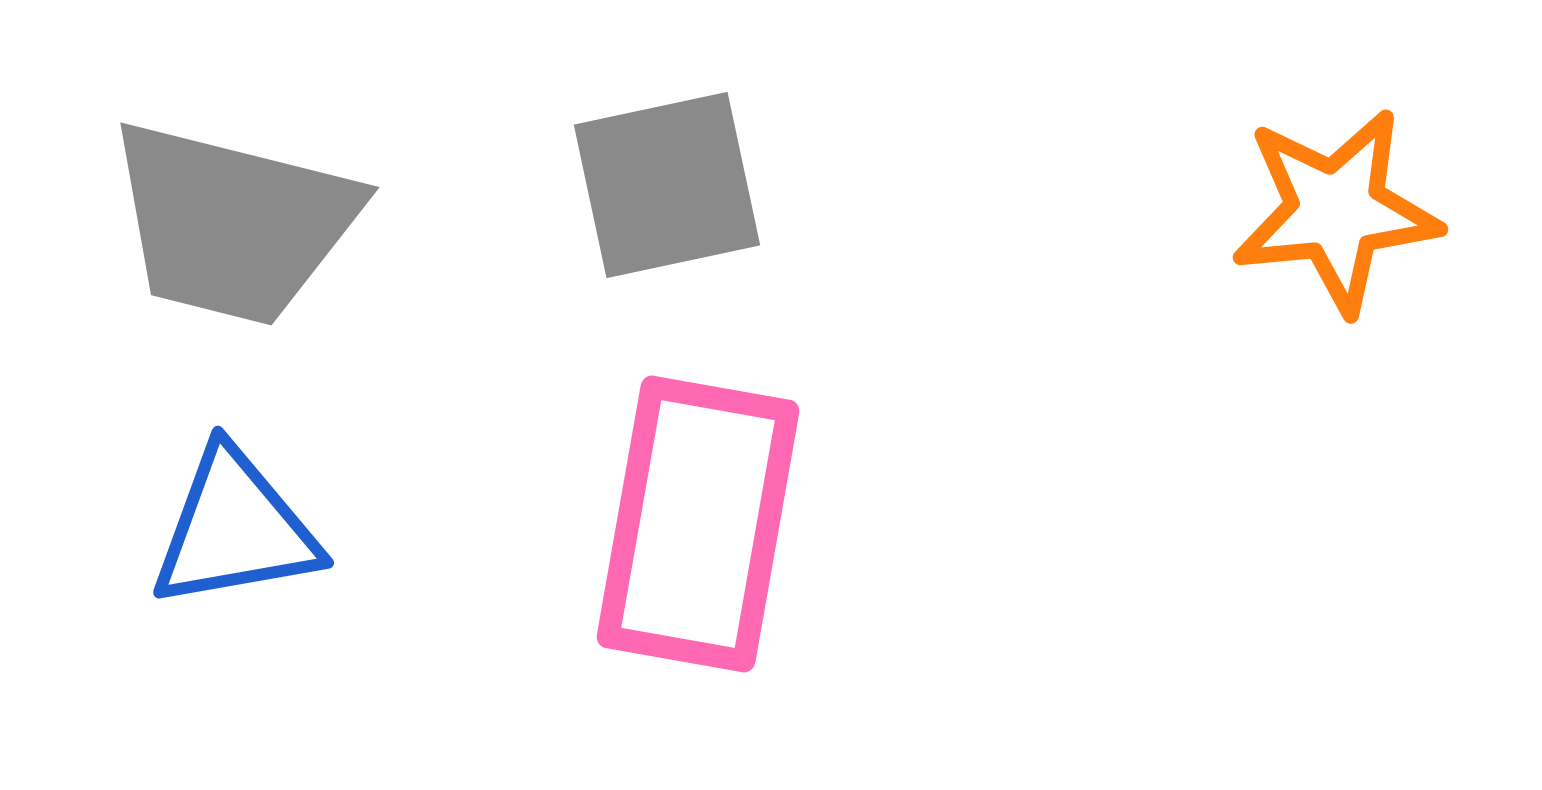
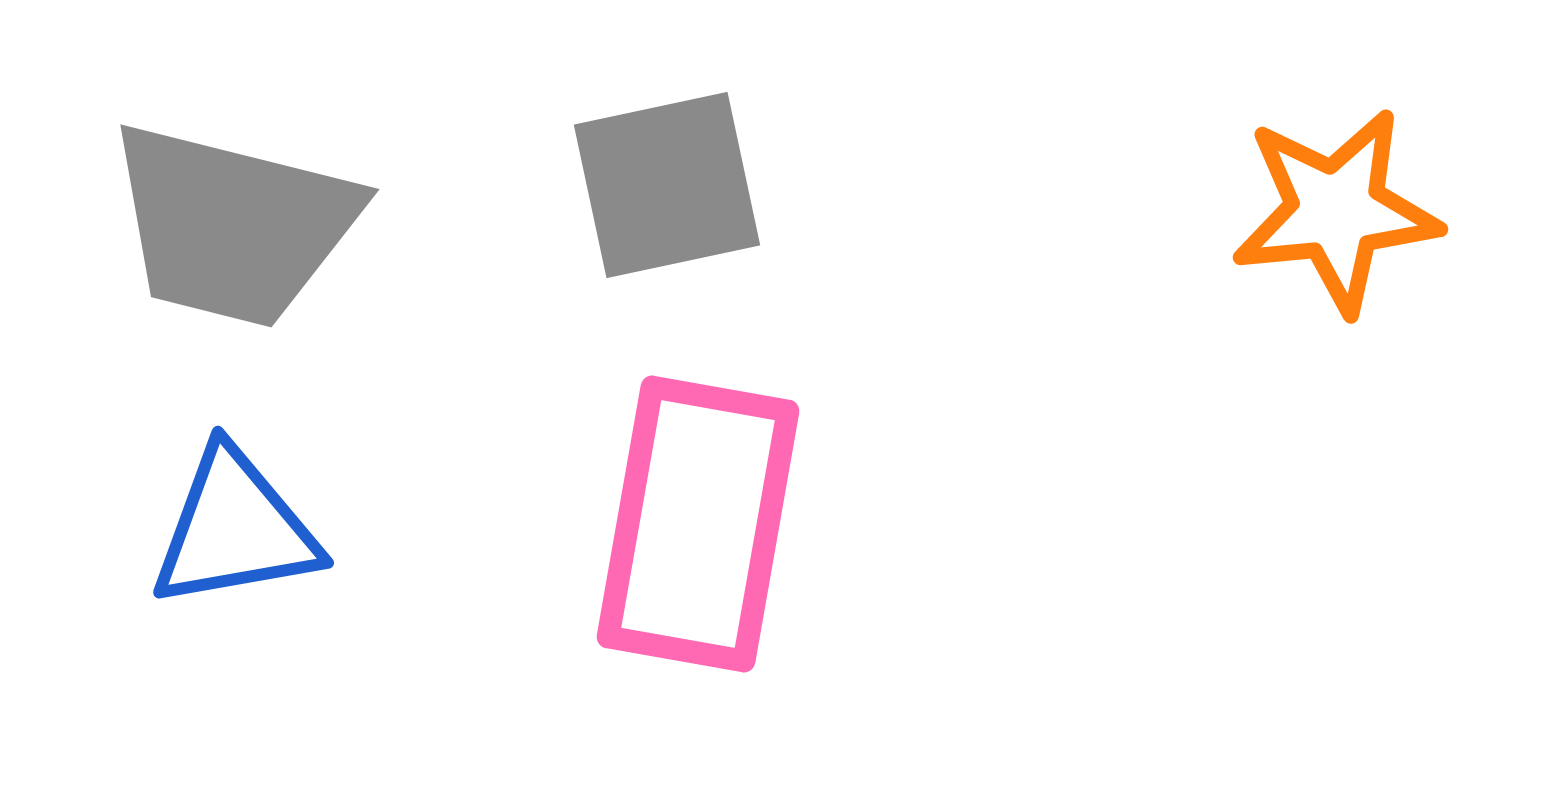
gray trapezoid: moved 2 px down
